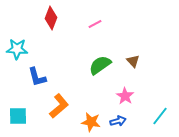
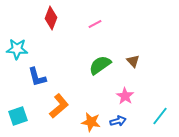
cyan square: rotated 18 degrees counterclockwise
